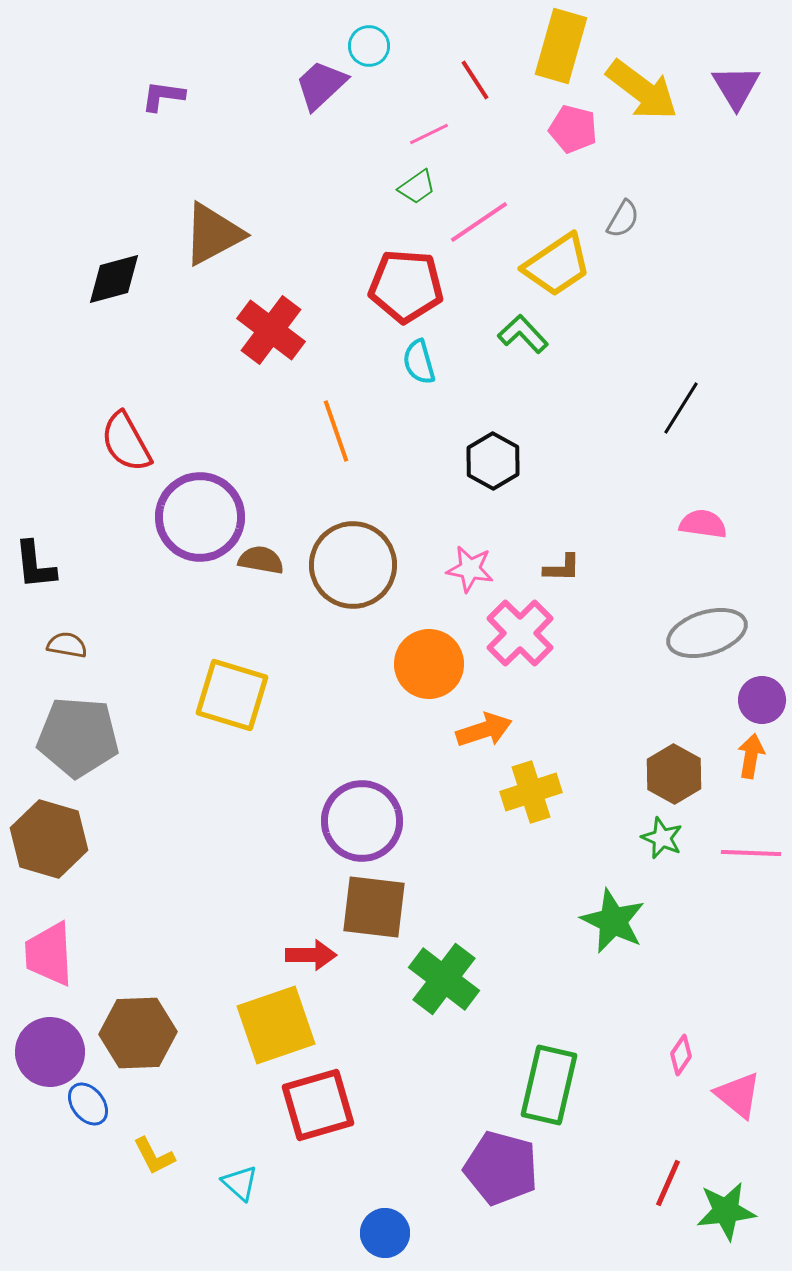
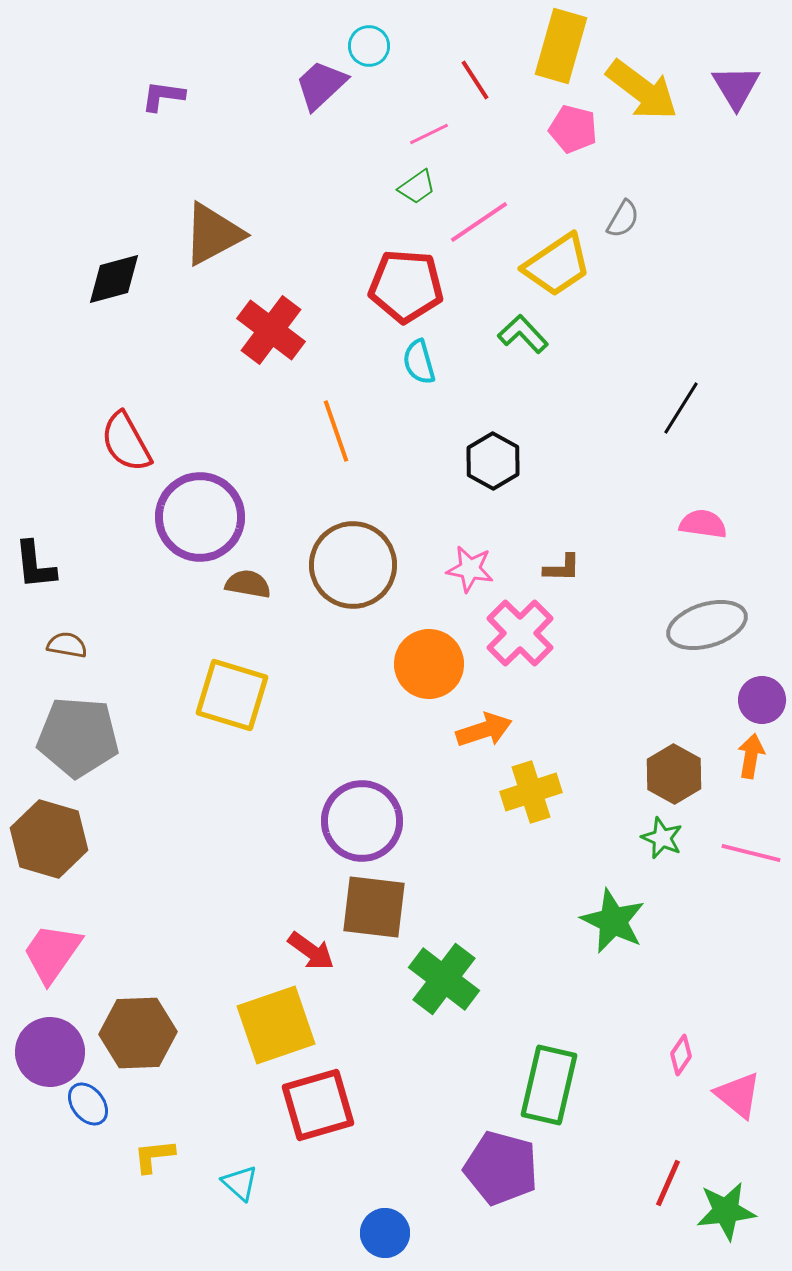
brown semicircle at (261, 560): moved 13 px left, 24 px down
gray ellipse at (707, 633): moved 8 px up
pink line at (751, 853): rotated 12 degrees clockwise
pink trapezoid at (49, 954): moved 3 px right, 1 px up; rotated 38 degrees clockwise
red arrow at (311, 955): moved 4 px up; rotated 36 degrees clockwise
yellow L-shape at (154, 1156): rotated 111 degrees clockwise
